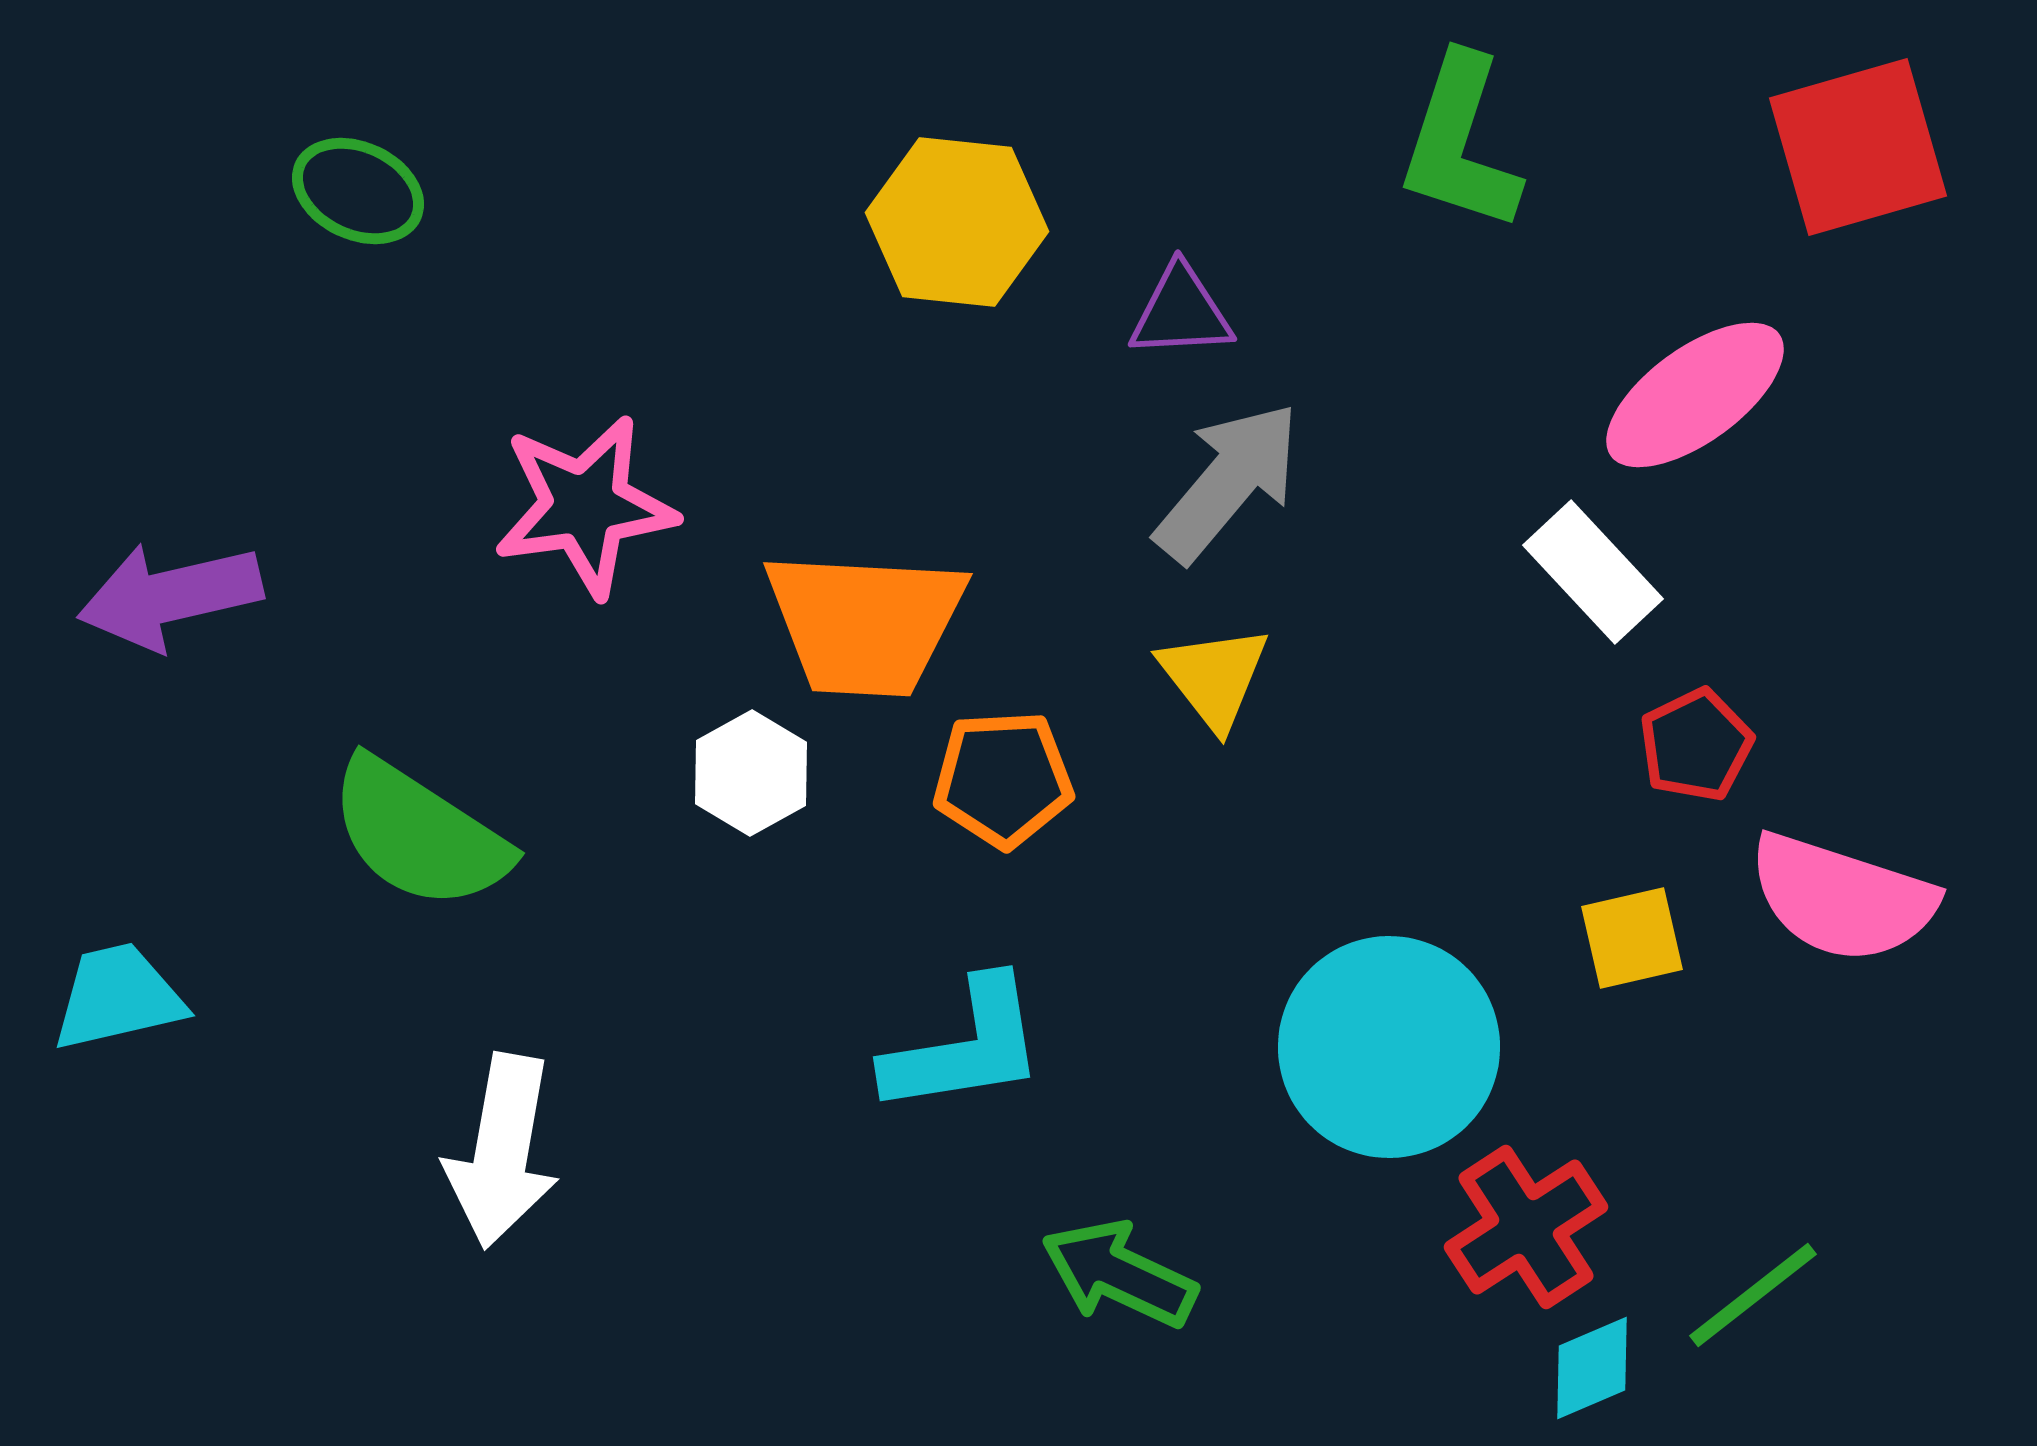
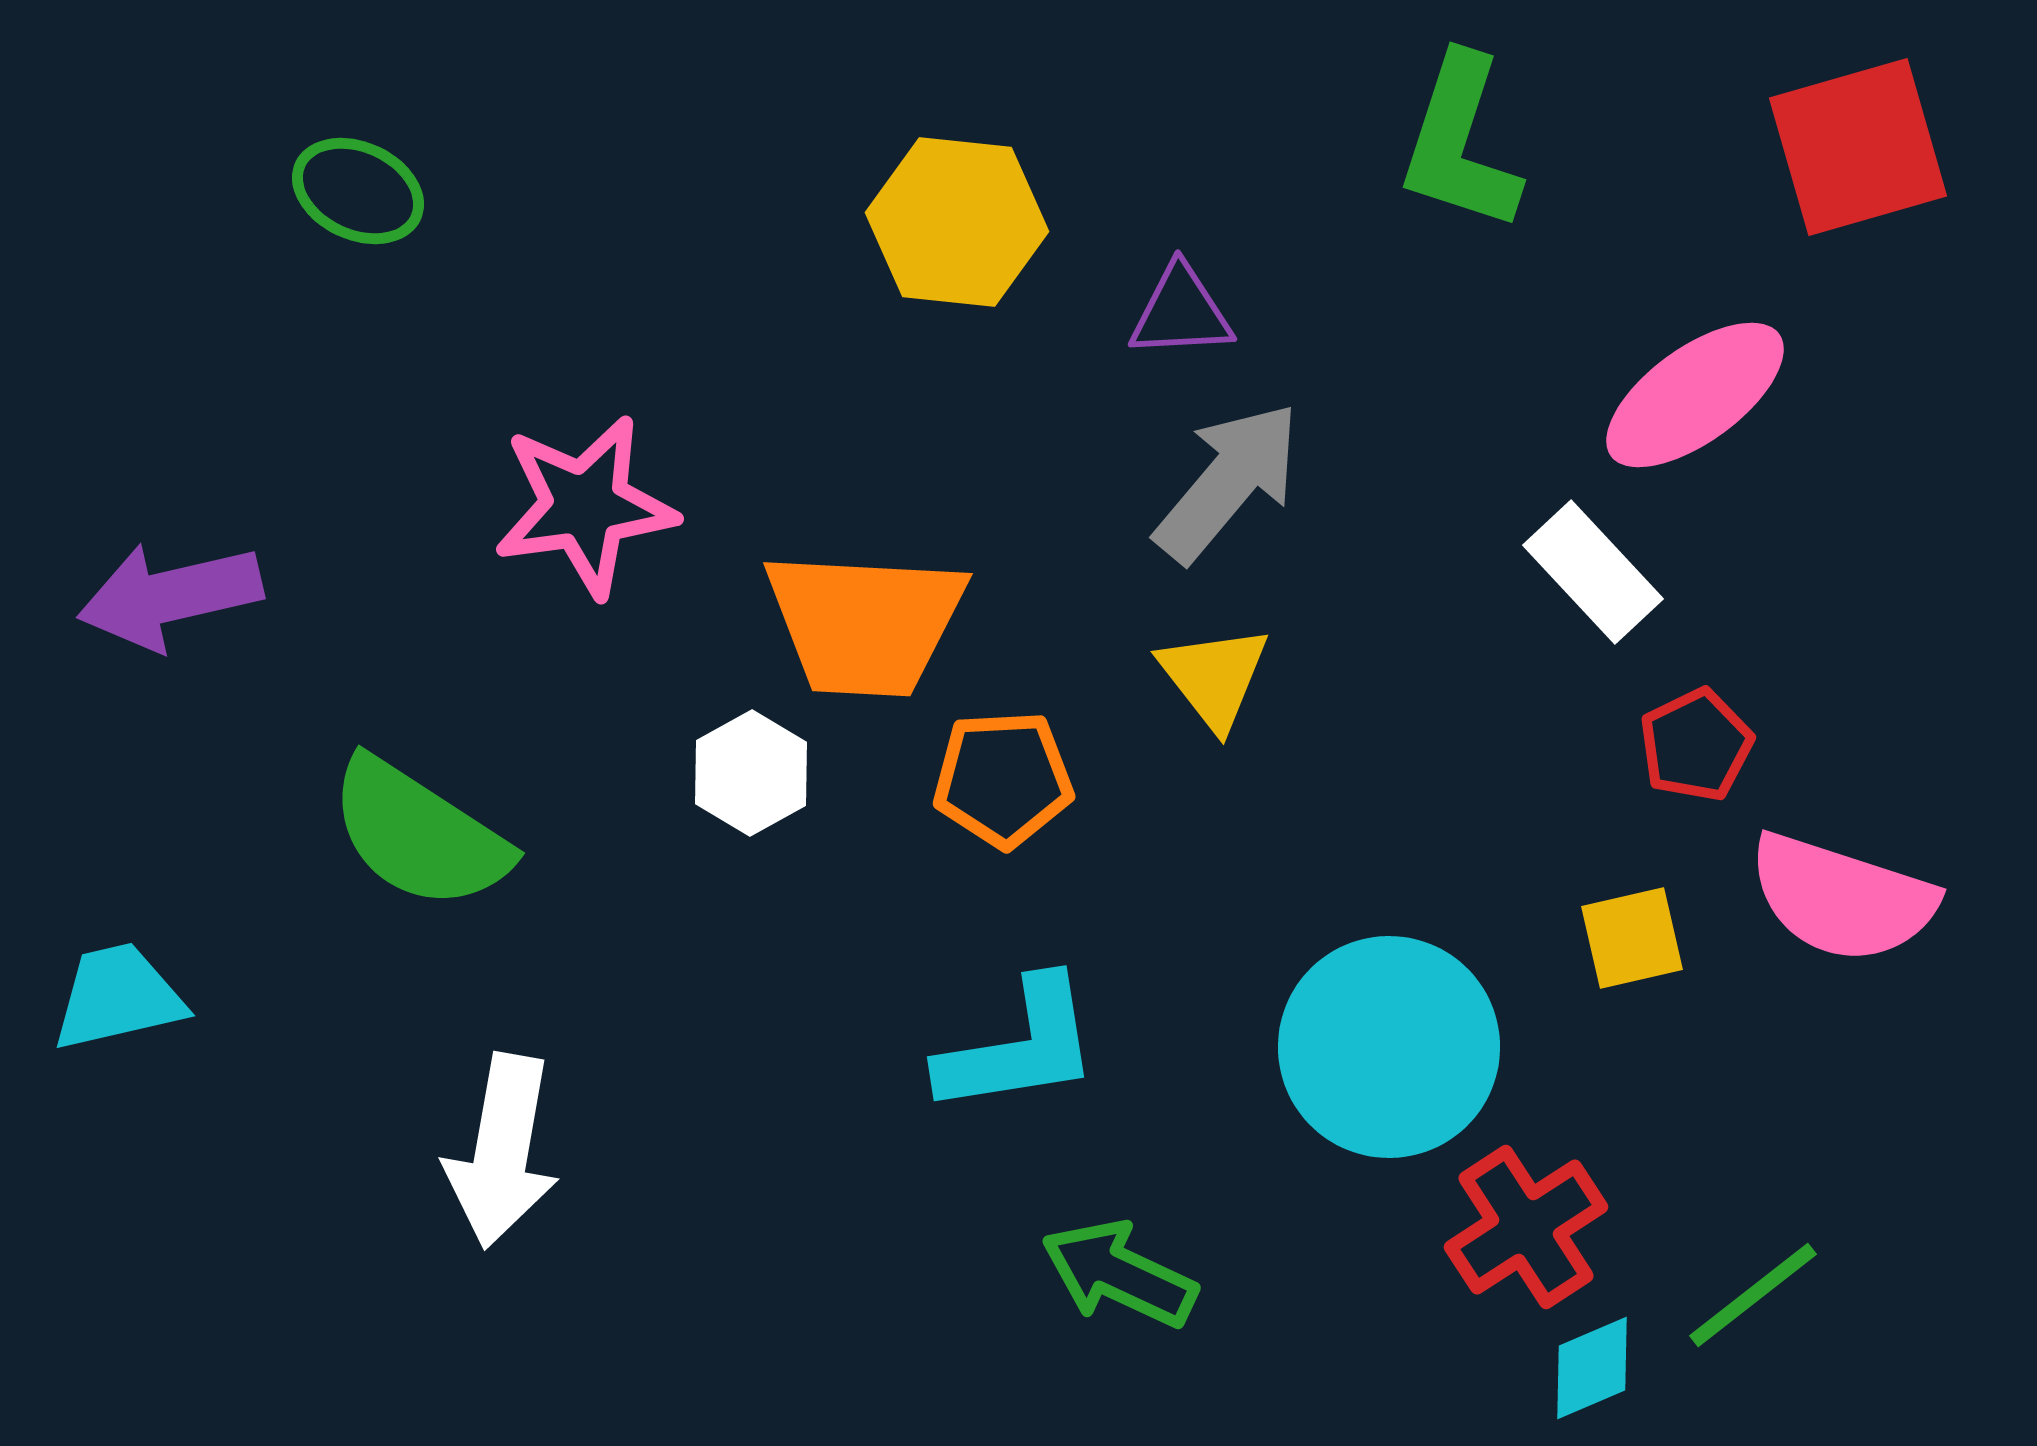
cyan L-shape: moved 54 px right
